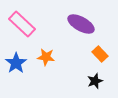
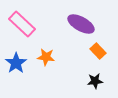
orange rectangle: moved 2 px left, 3 px up
black star: rotated 14 degrees clockwise
